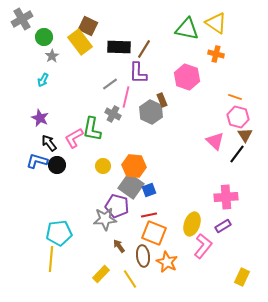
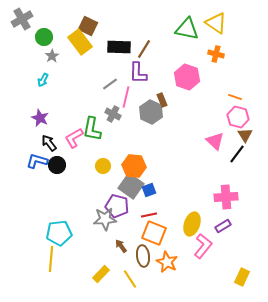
brown arrow at (119, 246): moved 2 px right
